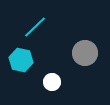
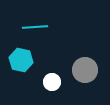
cyan line: rotated 40 degrees clockwise
gray circle: moved 17 px down
